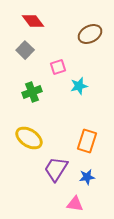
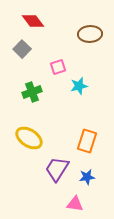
brown ellipse: rotated 25 degrees clockwise
gray square: moved 3 px left, 1 px up
purple trapezoid: moved 1 px right
